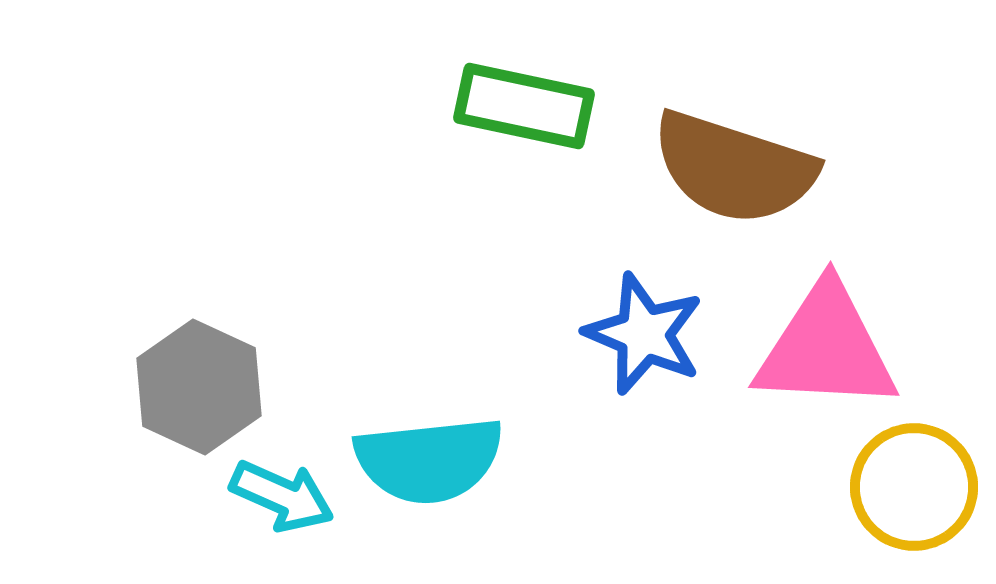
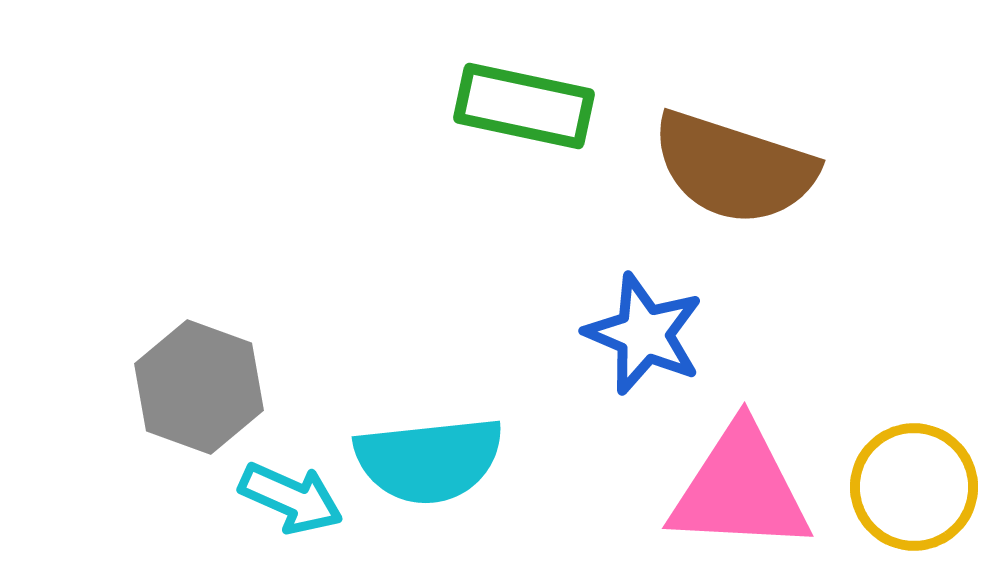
pink triangle: moved 86 px left, 141 px down
gray hexagon: rotated 5 degrees counterclockwise
cyan arrow: moved 9 px right, 2 px down
